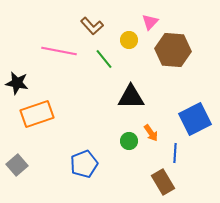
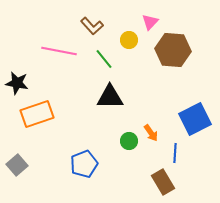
black triangle: moved 21 px left
